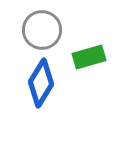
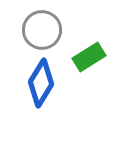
green rectangle: rotated 16 degrees counterclockwise
